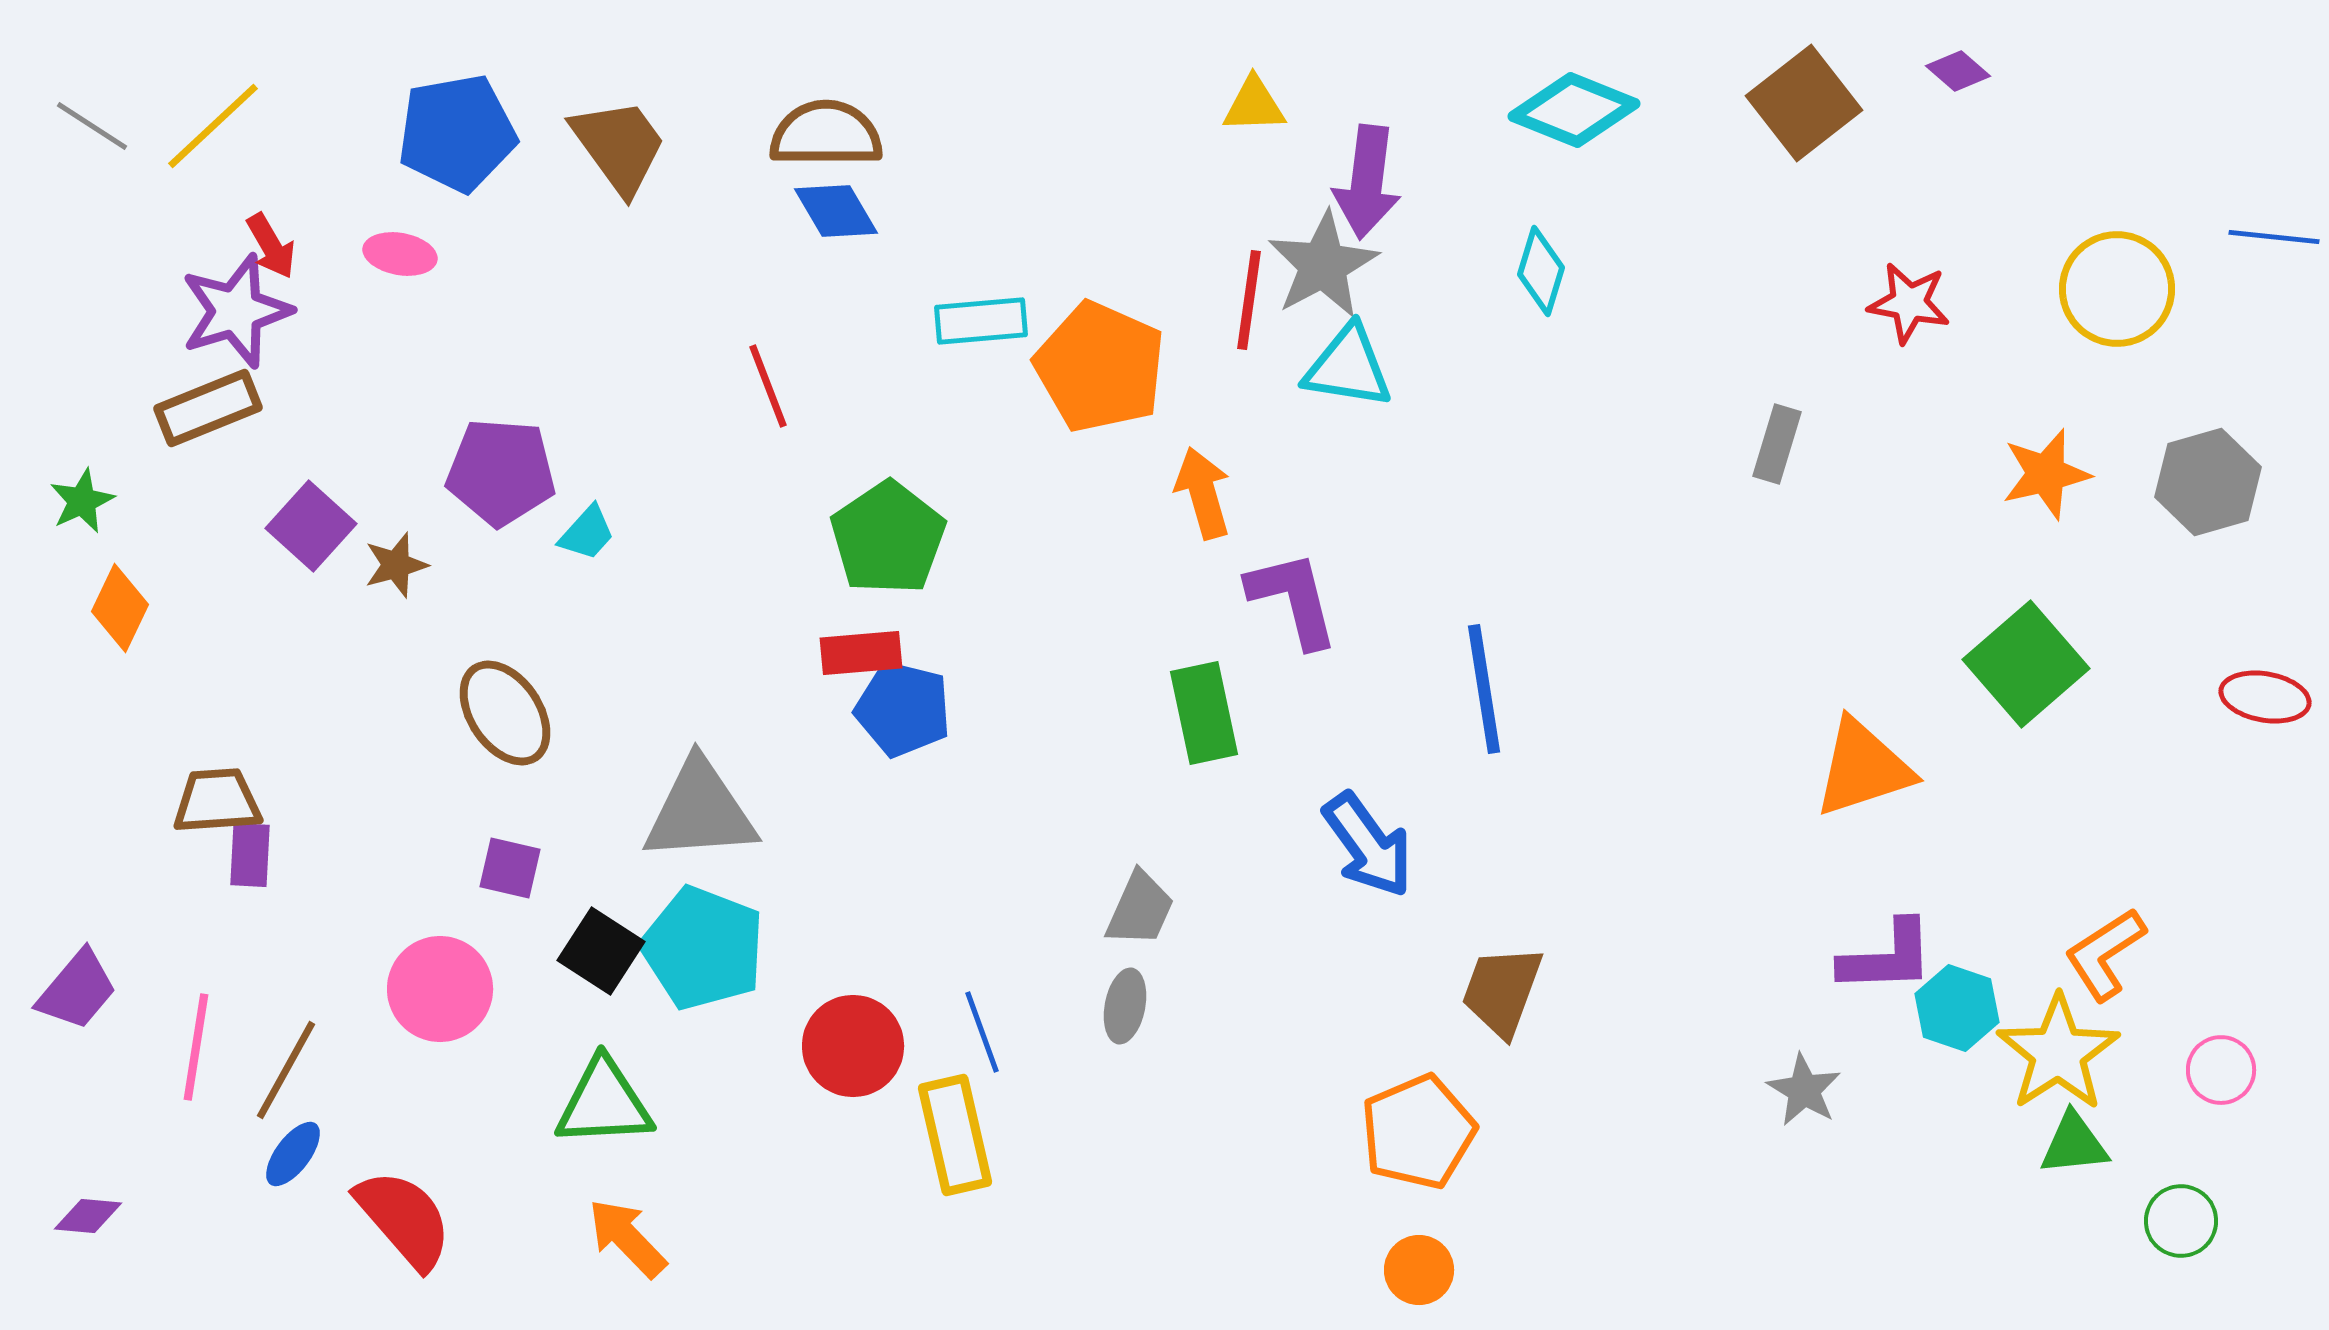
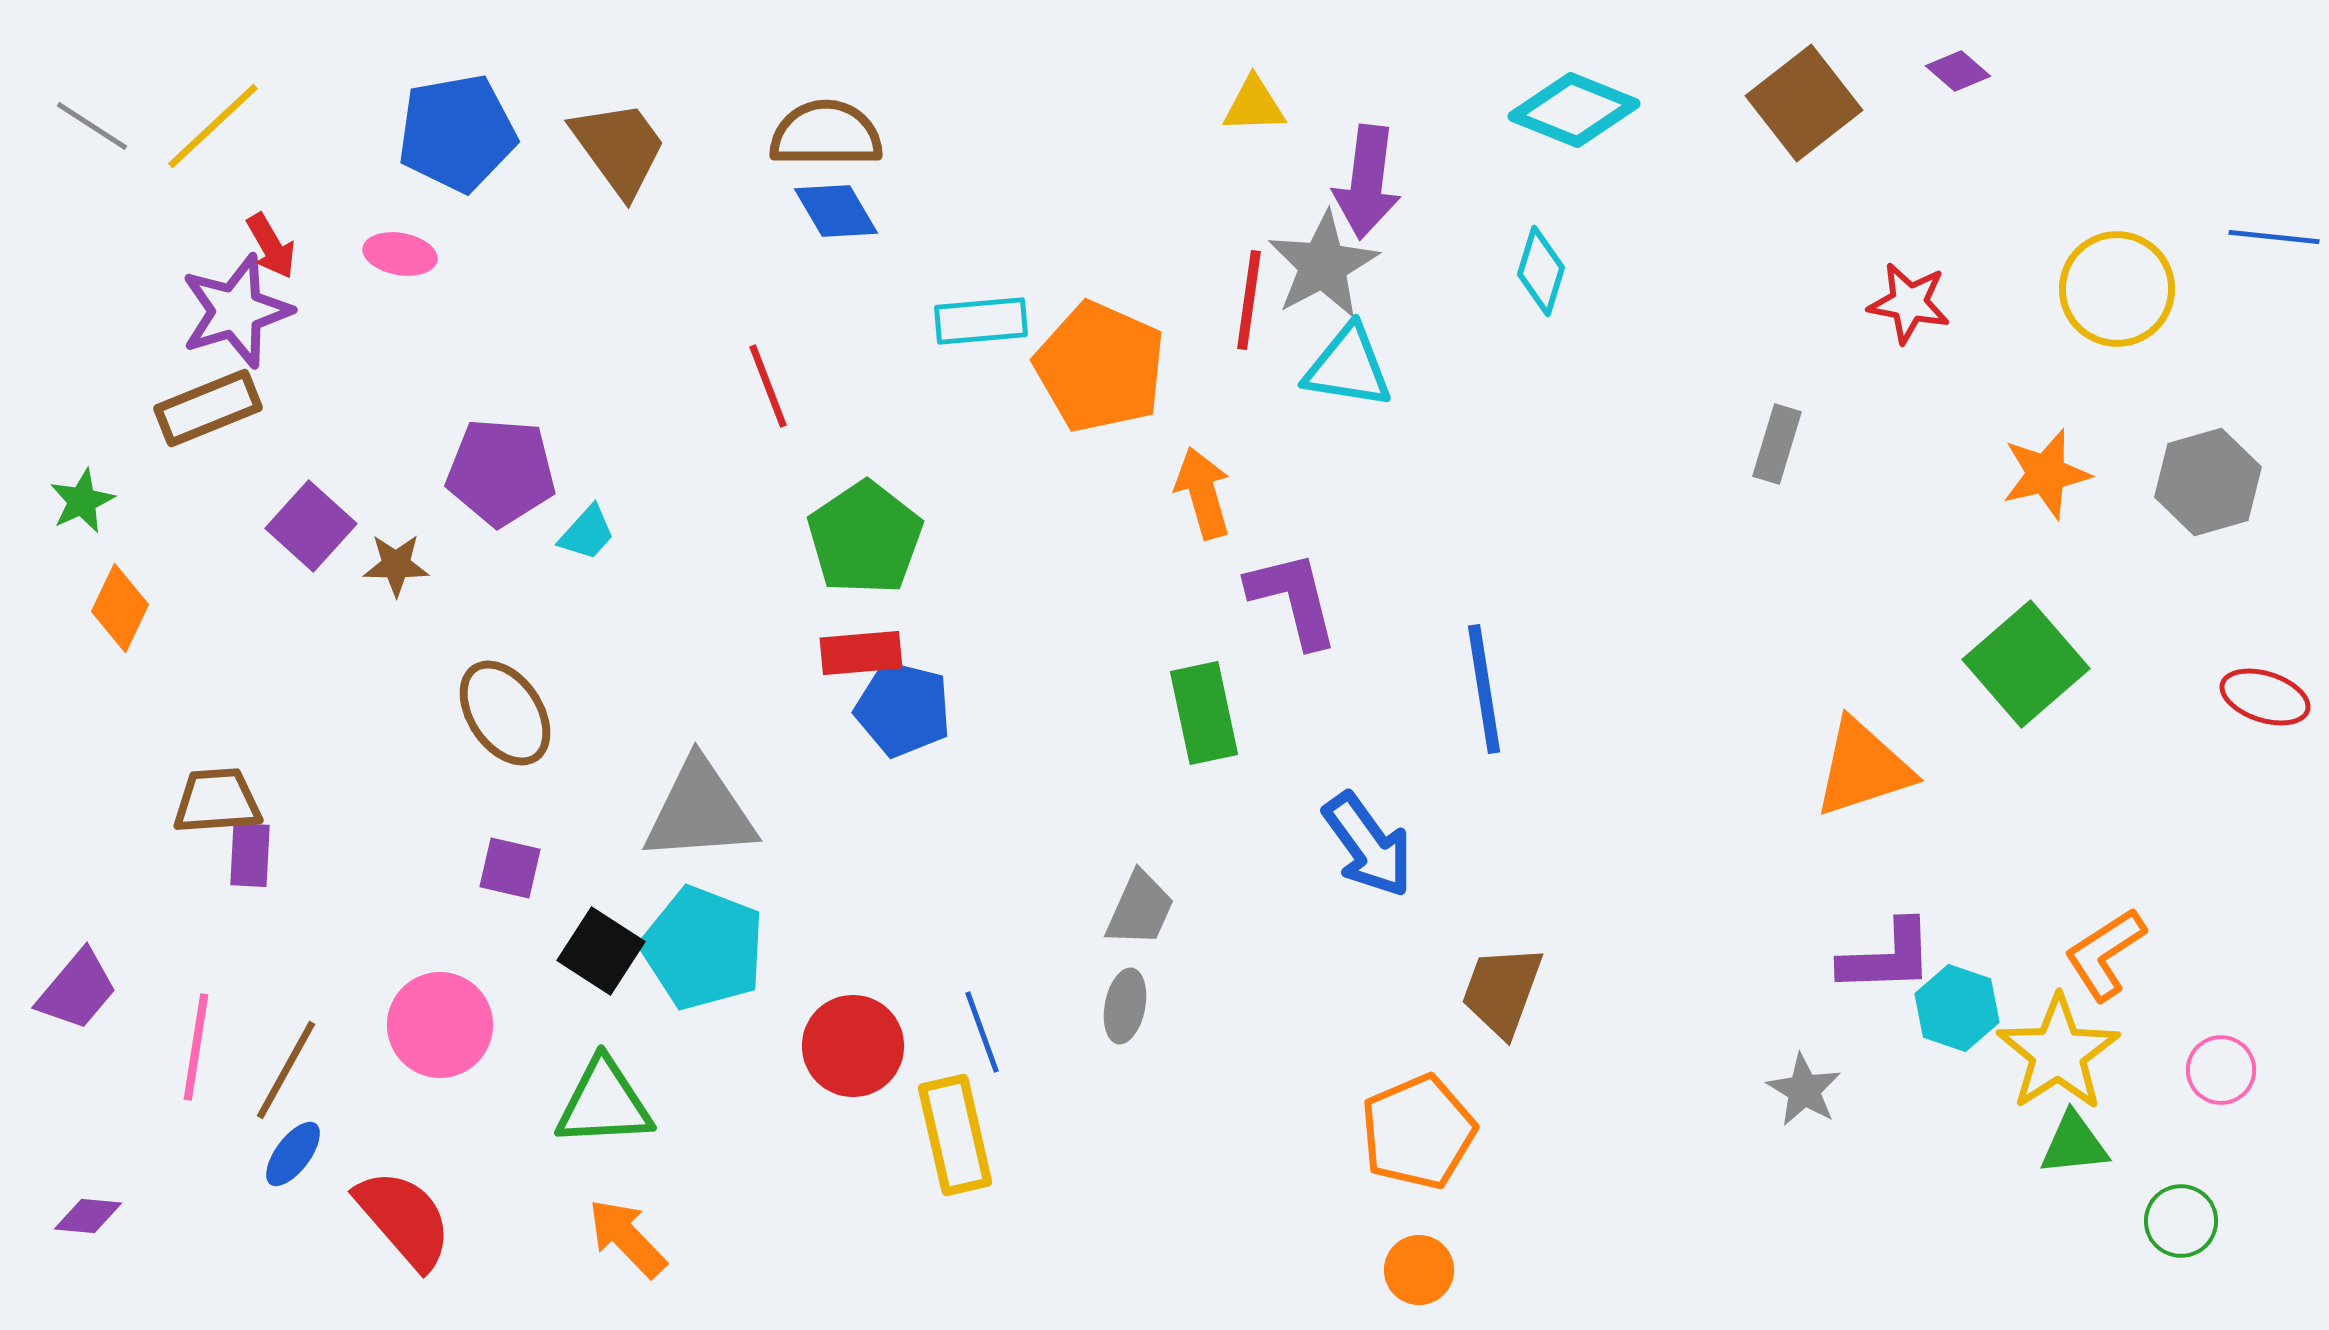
brown trapezoid at (619, 146): moved 2 px down
green pentagon at (888, 538): moved 23 px left
brown star at (396, 565): rotated 16 degrees clockwise
red ellipse at (2265, 697): rotated 8 degrees clockwise
pink circle at (440, 989): moved 36 px down
